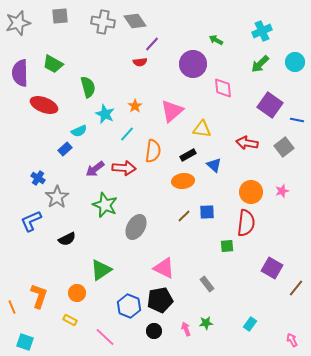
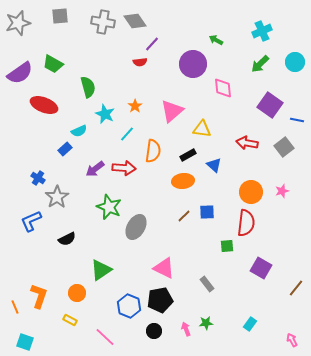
purple semicircle at (20, 73): rotated 124 degrees counterclockwise
green star at (105, 205): moved 4 px right, 2 px down
purple square at (272, 268): moved 11 px left
orange line at (12, 307): moved 3 px right
